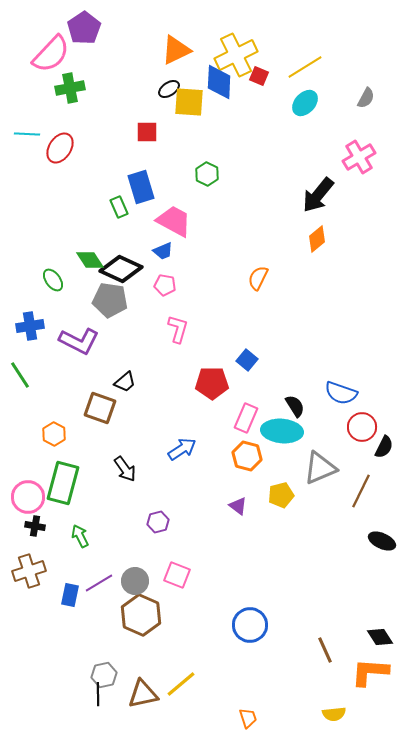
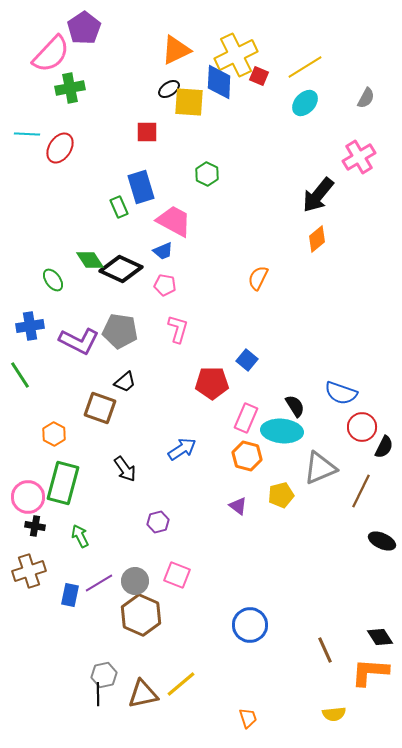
gray pentagon at (110, 300): moved 10 px right, 31 px down
